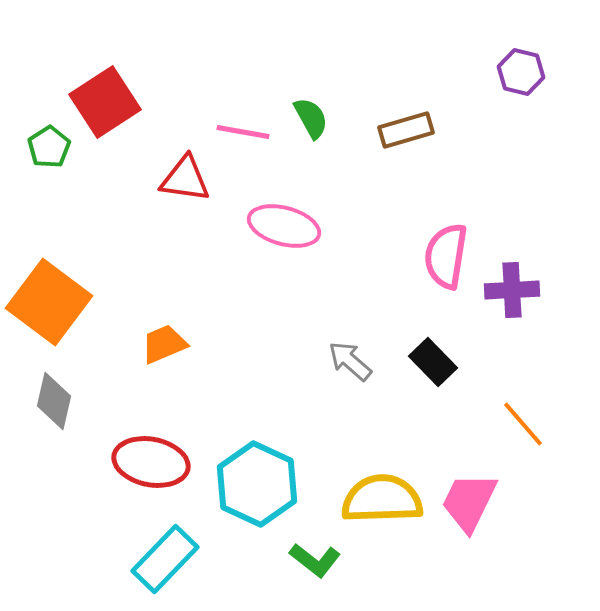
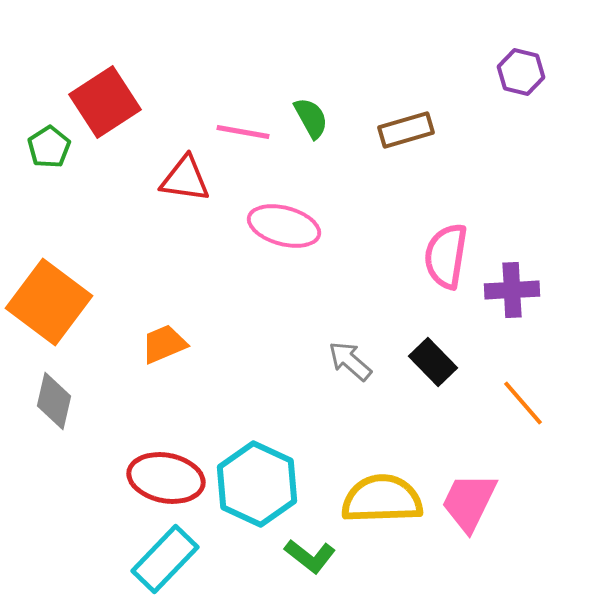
orange line: moved 21 px up
red ellipse: moved 15 px right, 16 px down
green L-shape: moved 5 px left, 4 px up
